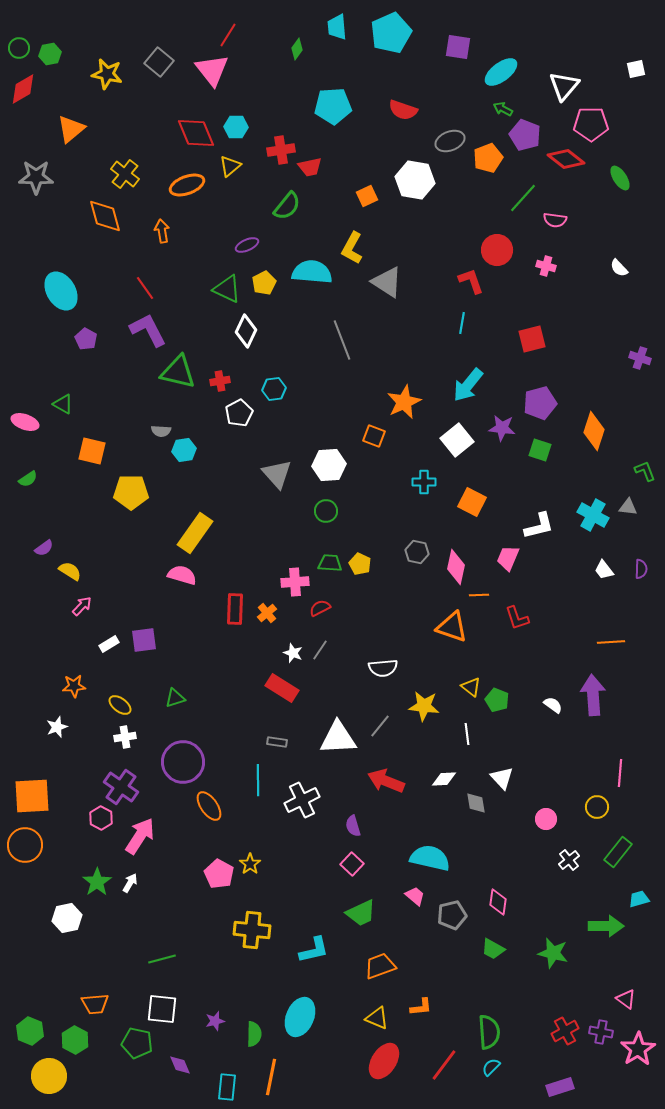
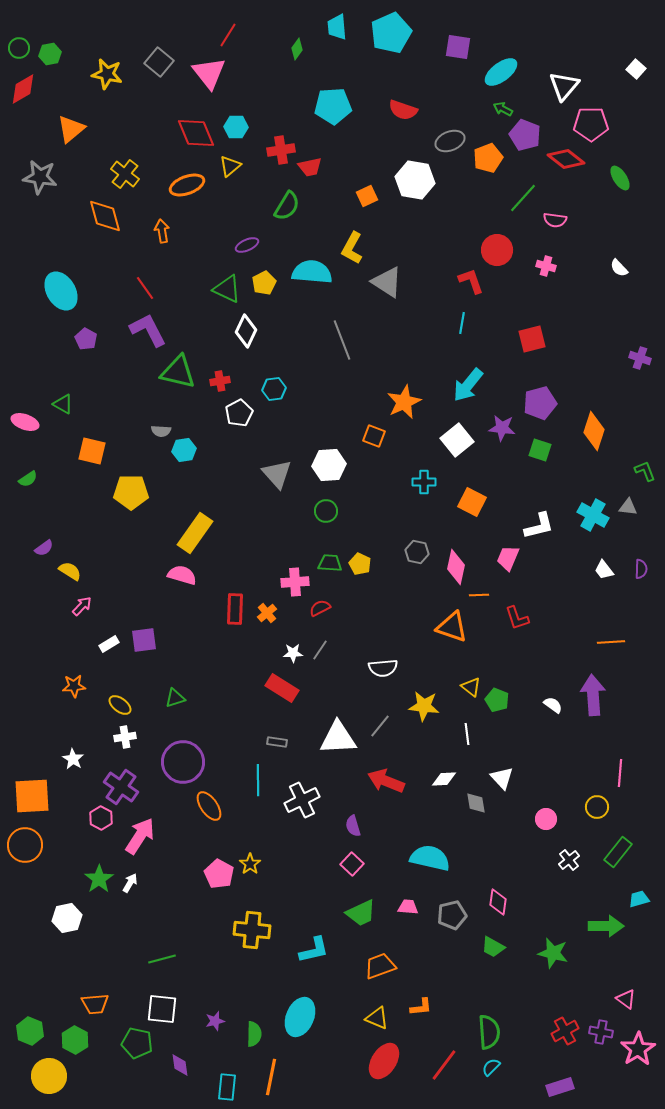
white square at (636, 69): rotated 36 degrees counterclockwise
pink triangle at (212, 70): moved 3 px left, 3 px down
gray star at (36, 177): moved 4 px right; rotated 8 degrees clockwise
green semicircle at (287, 206): rotated 8 degrees counterclockwise
white star at (293, 653): rotated 24 degrees counterclockwise
white star at (57, 727): moved 16 px right, 32 px down; rotated 20 degrees counterclockwise
green star at (97, 882): moved 2 px right, 3 px up
pink trapezoid at (415, 896): moved 7 px left, 11 px down; rotated 35 degrees counterclockwise
green trapezoid at (493, 949): moved 2 px up
purple diamond at (180, 1065): rotated 15 degrees clockwise
